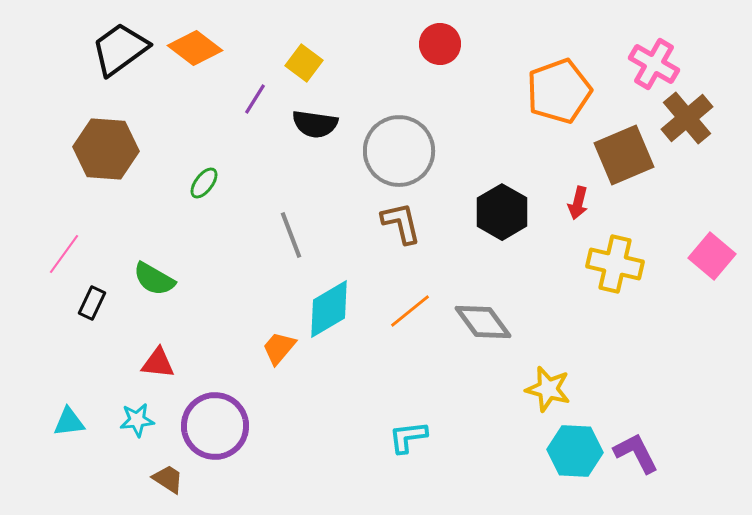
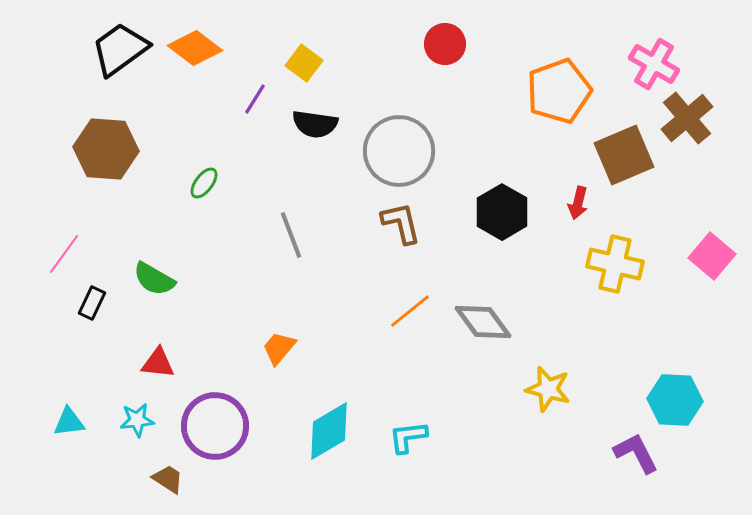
red circle: moved 5 px right
cyan diamond: moved 122 px down
cyan hexagon: moved 100 px right, 51 px up
